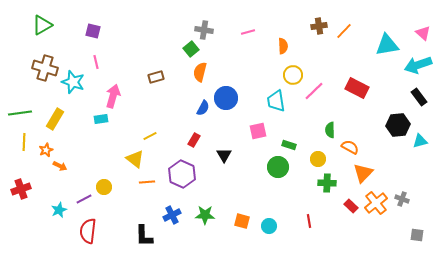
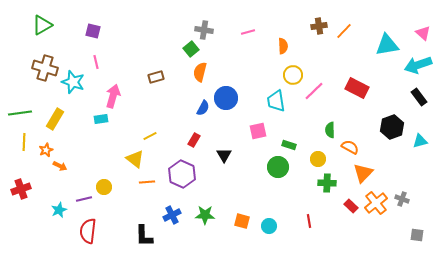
black hexagon at (398, 125): moved 6 px left, 2 px down; rotated 15 degrees counterclockwise
purple line at (84, 199): rotated 14 degrees clockwise
